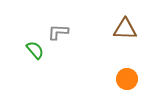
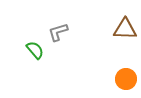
gray L-shape: rotated 20 degrees counterclockwise
orange circle: moved 1 px left
